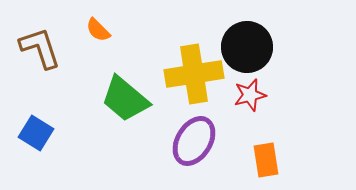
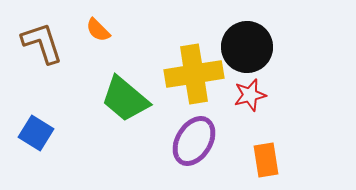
brown L-shape: moved 2 px right, 5 px up
